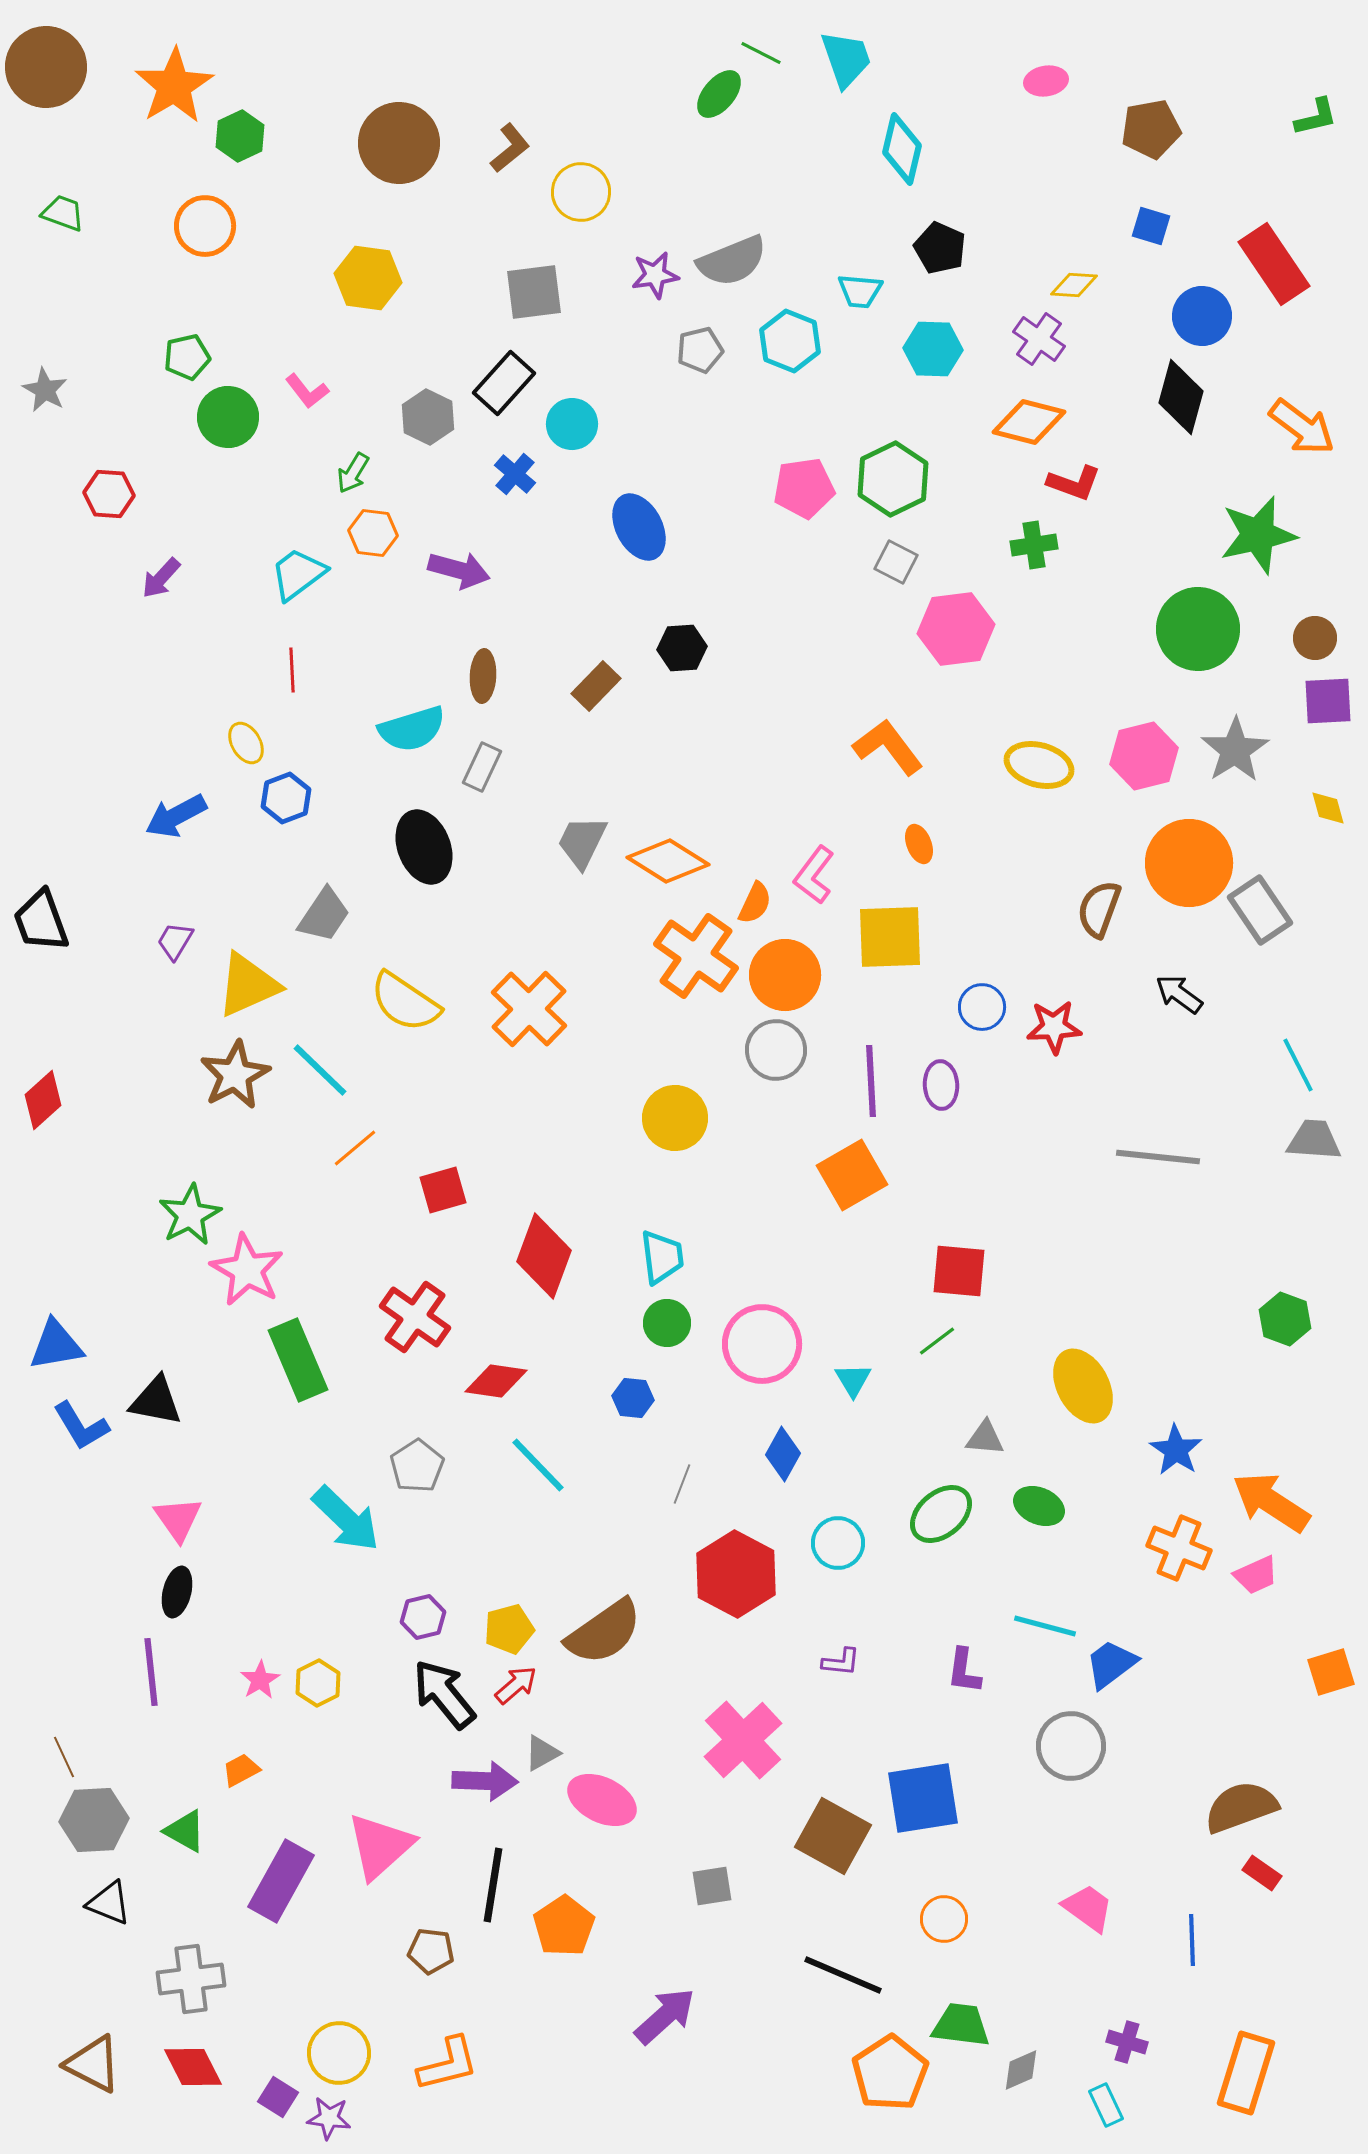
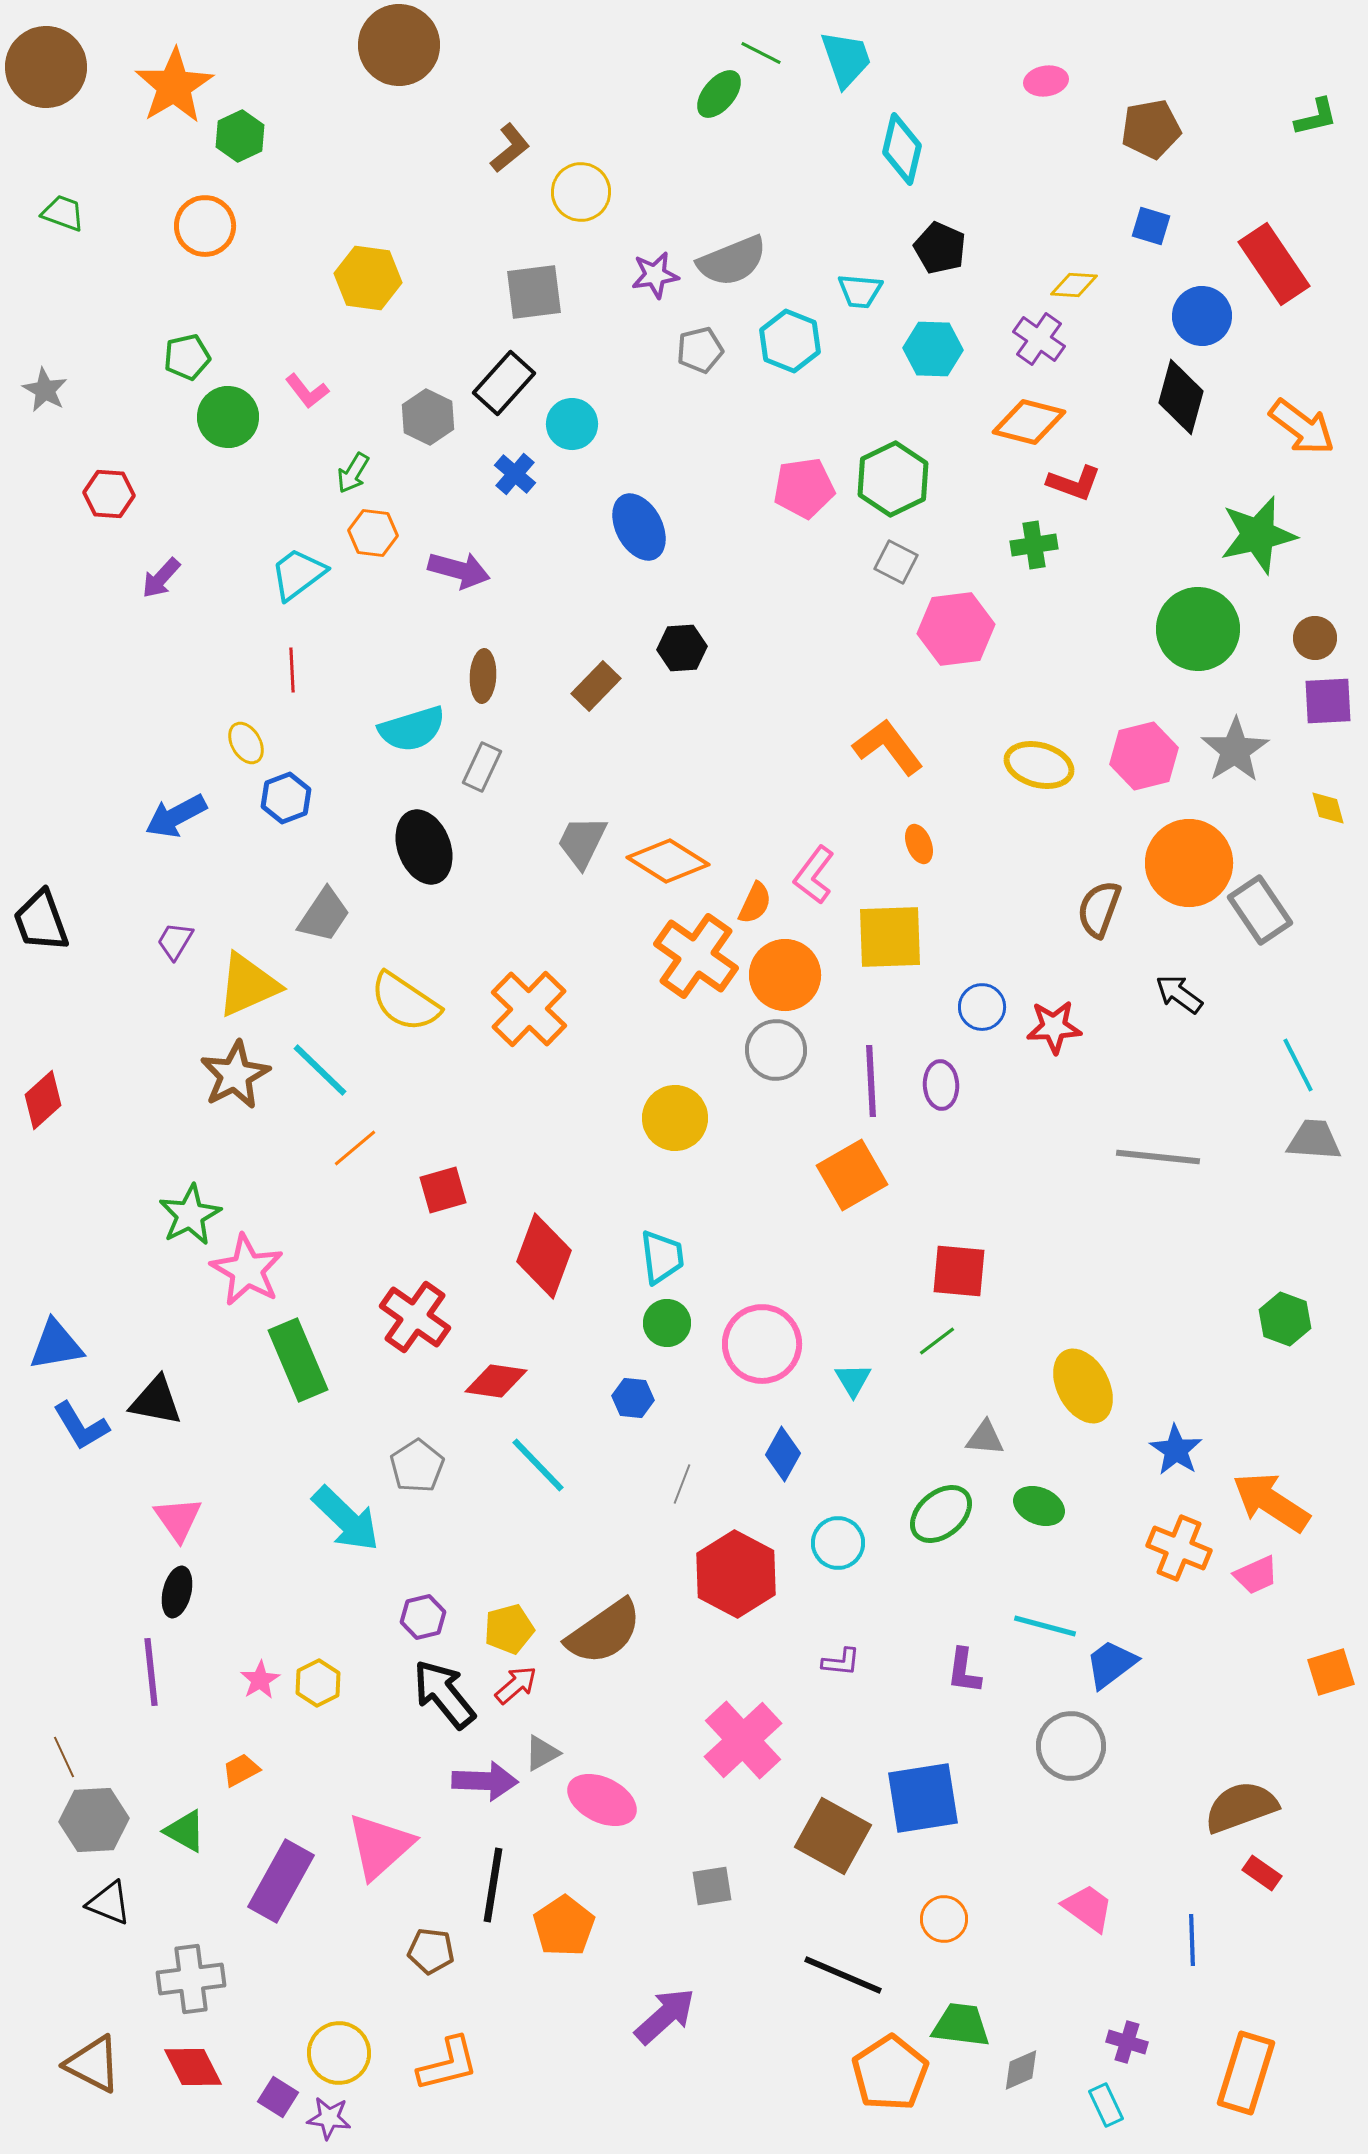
brown circle at (399, 143): moved 98 px up
